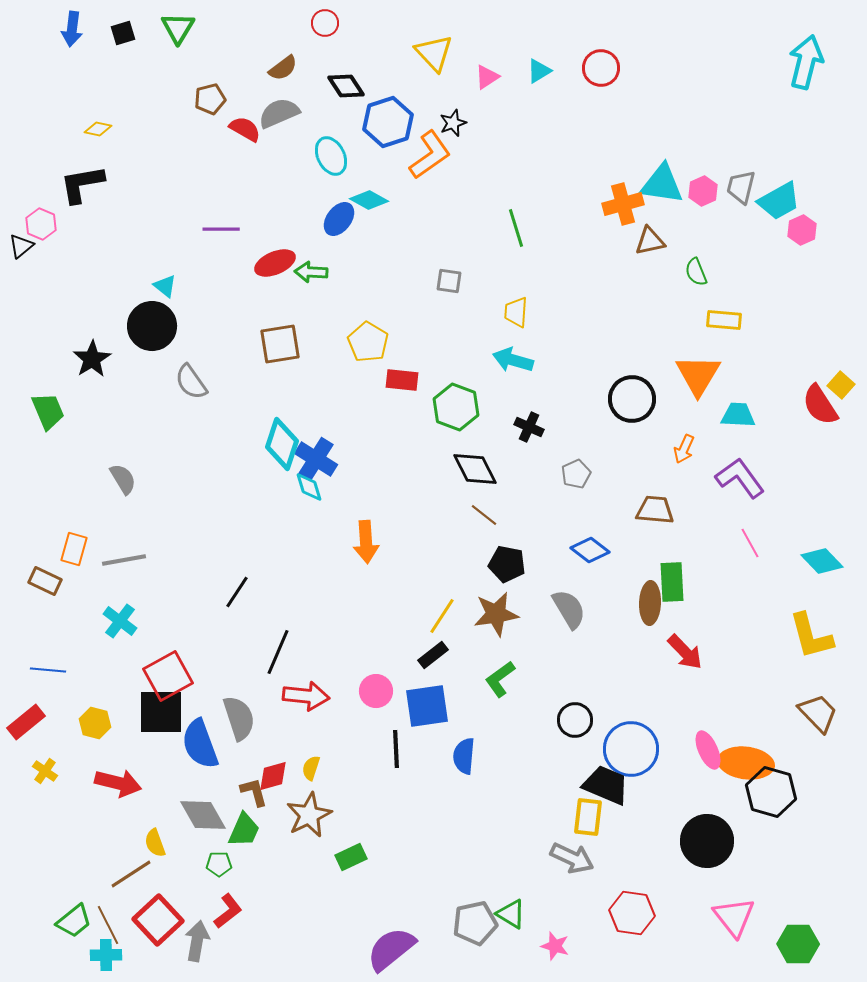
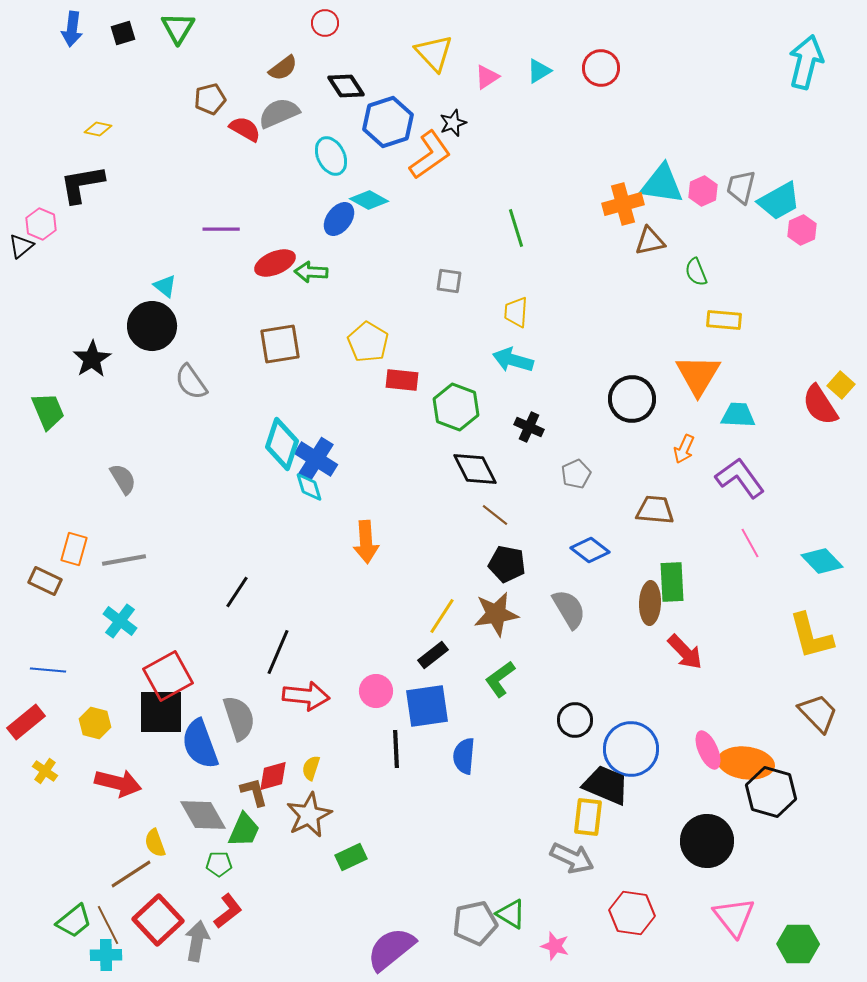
brown line at (484, 515): moved 11 px right
